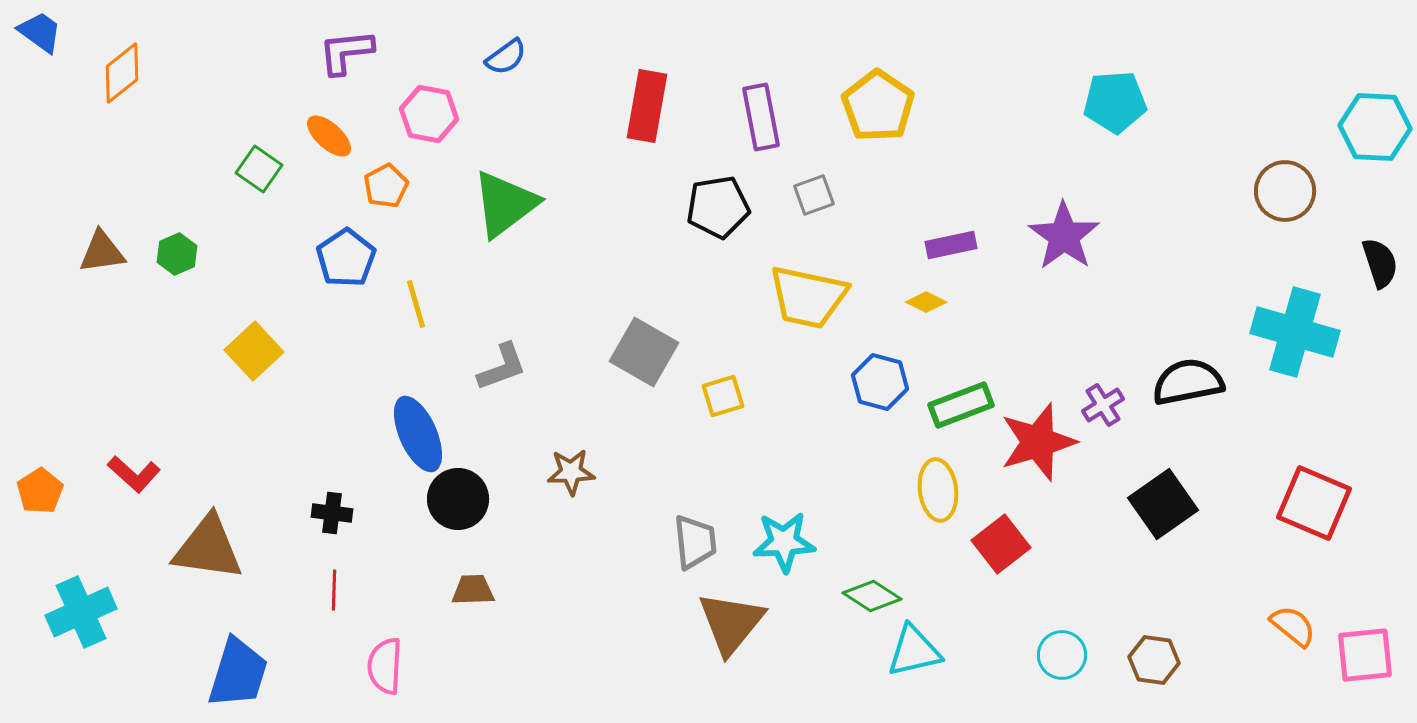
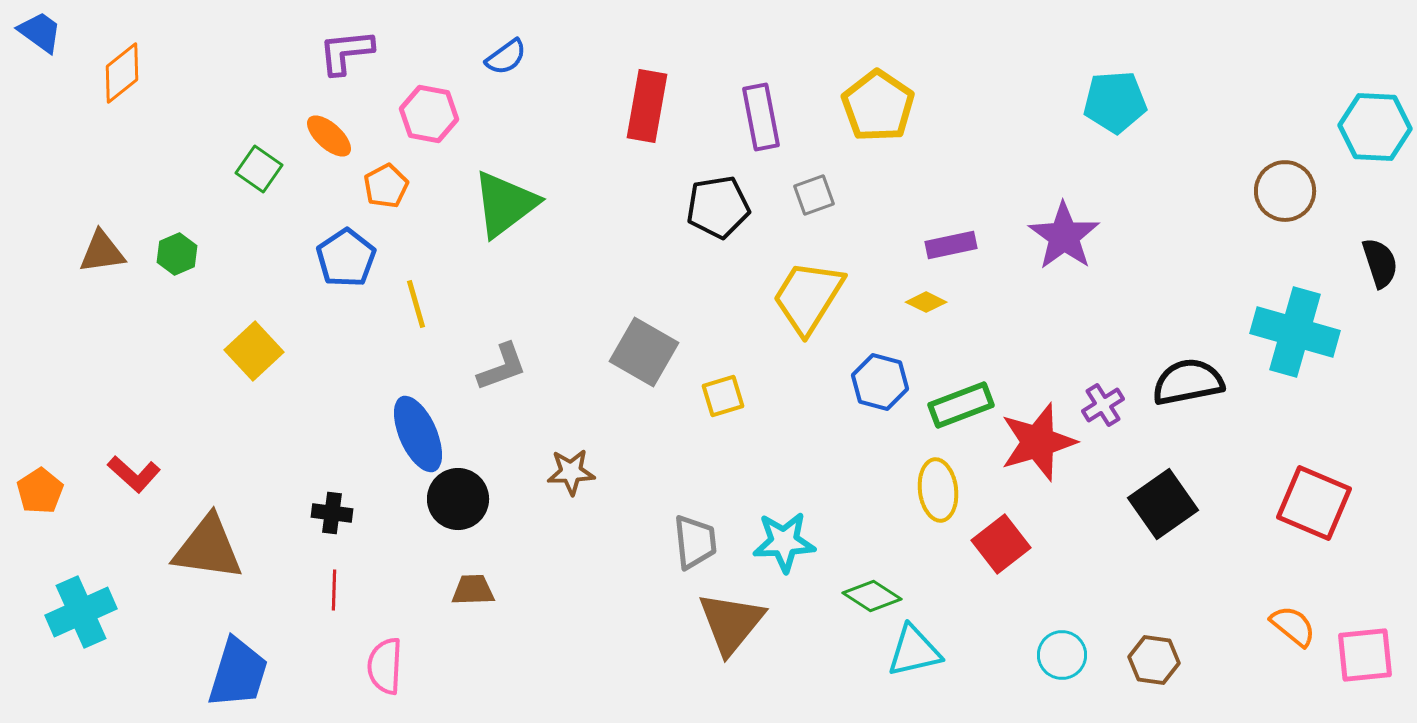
yellow trapezoid at (808, 297): rotated 110 degrees clockwise
